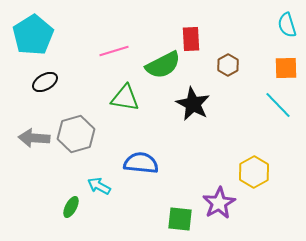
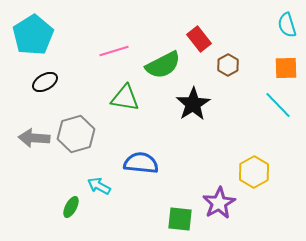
red rectangle: moved 8 px right; rotated 35 degrees counterclockwise
black star: rotated 12 degrees clockwise
